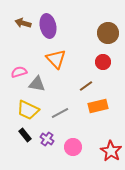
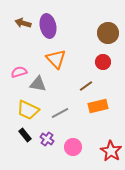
gray triangle: moved 1 px right
